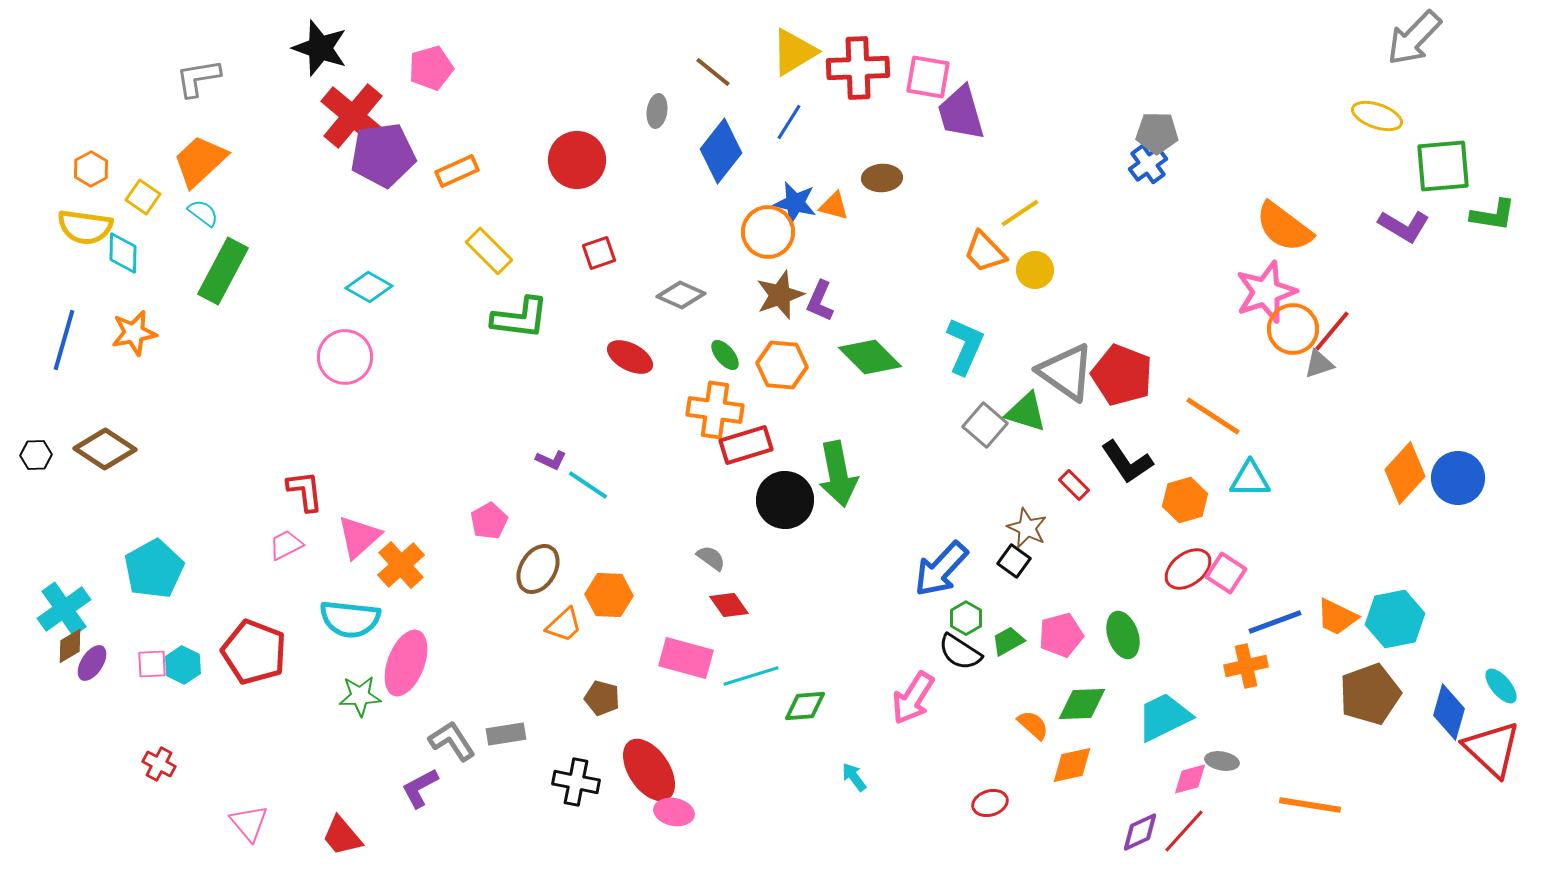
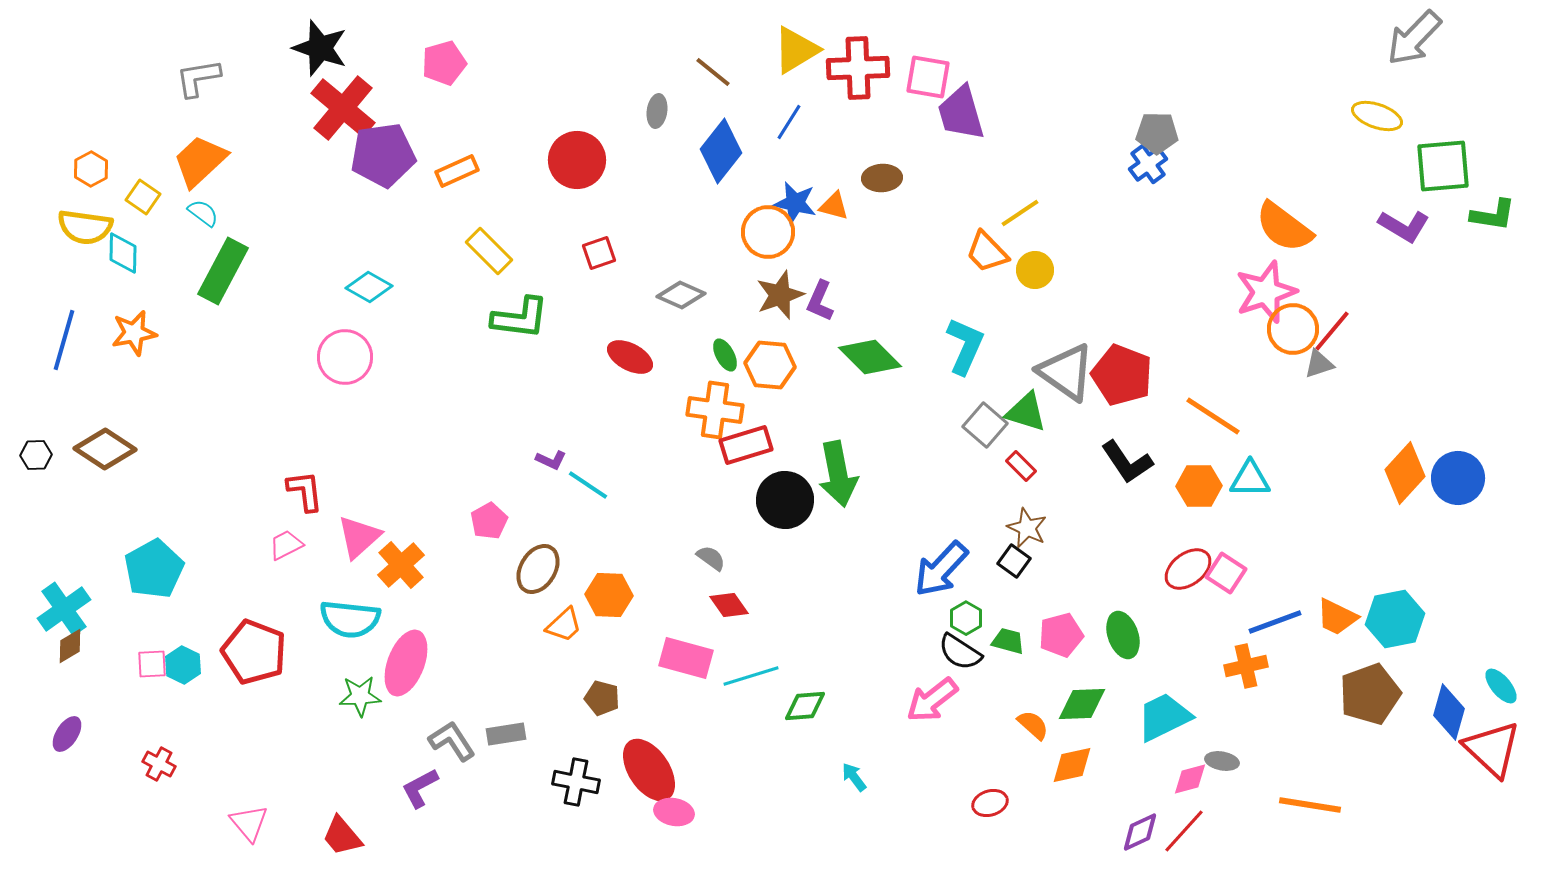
yellow triangle at (794, 52): moved 2 px right, 2 px up
pink pentagon at (431, 68): moved 13 px right, 5 px up
red cross at (353, 116): moved 10 px left, 8 px up
orange trapezoid at (985, 252): moved 2 px right
green ellipse at (725, 355): rotated 12 degrees clockwise
orange hexagon at (782, 365): moved 12 px left
red rectangle at (1074, 485): moved 53 px left, 19 px up
orange hexagon at (1185, 500): moved 14 px right, 14 px up; rotated 15 degrees clockwise
green trapezoid at (1008, 641): rotated 44 degrees clockwise
purple ellipse at (92, 663): moved 25 px left, 71 px down
pink arrow at (913, 698): moved 19 px right, 2 px down; rotated 20 degrees clockwise
